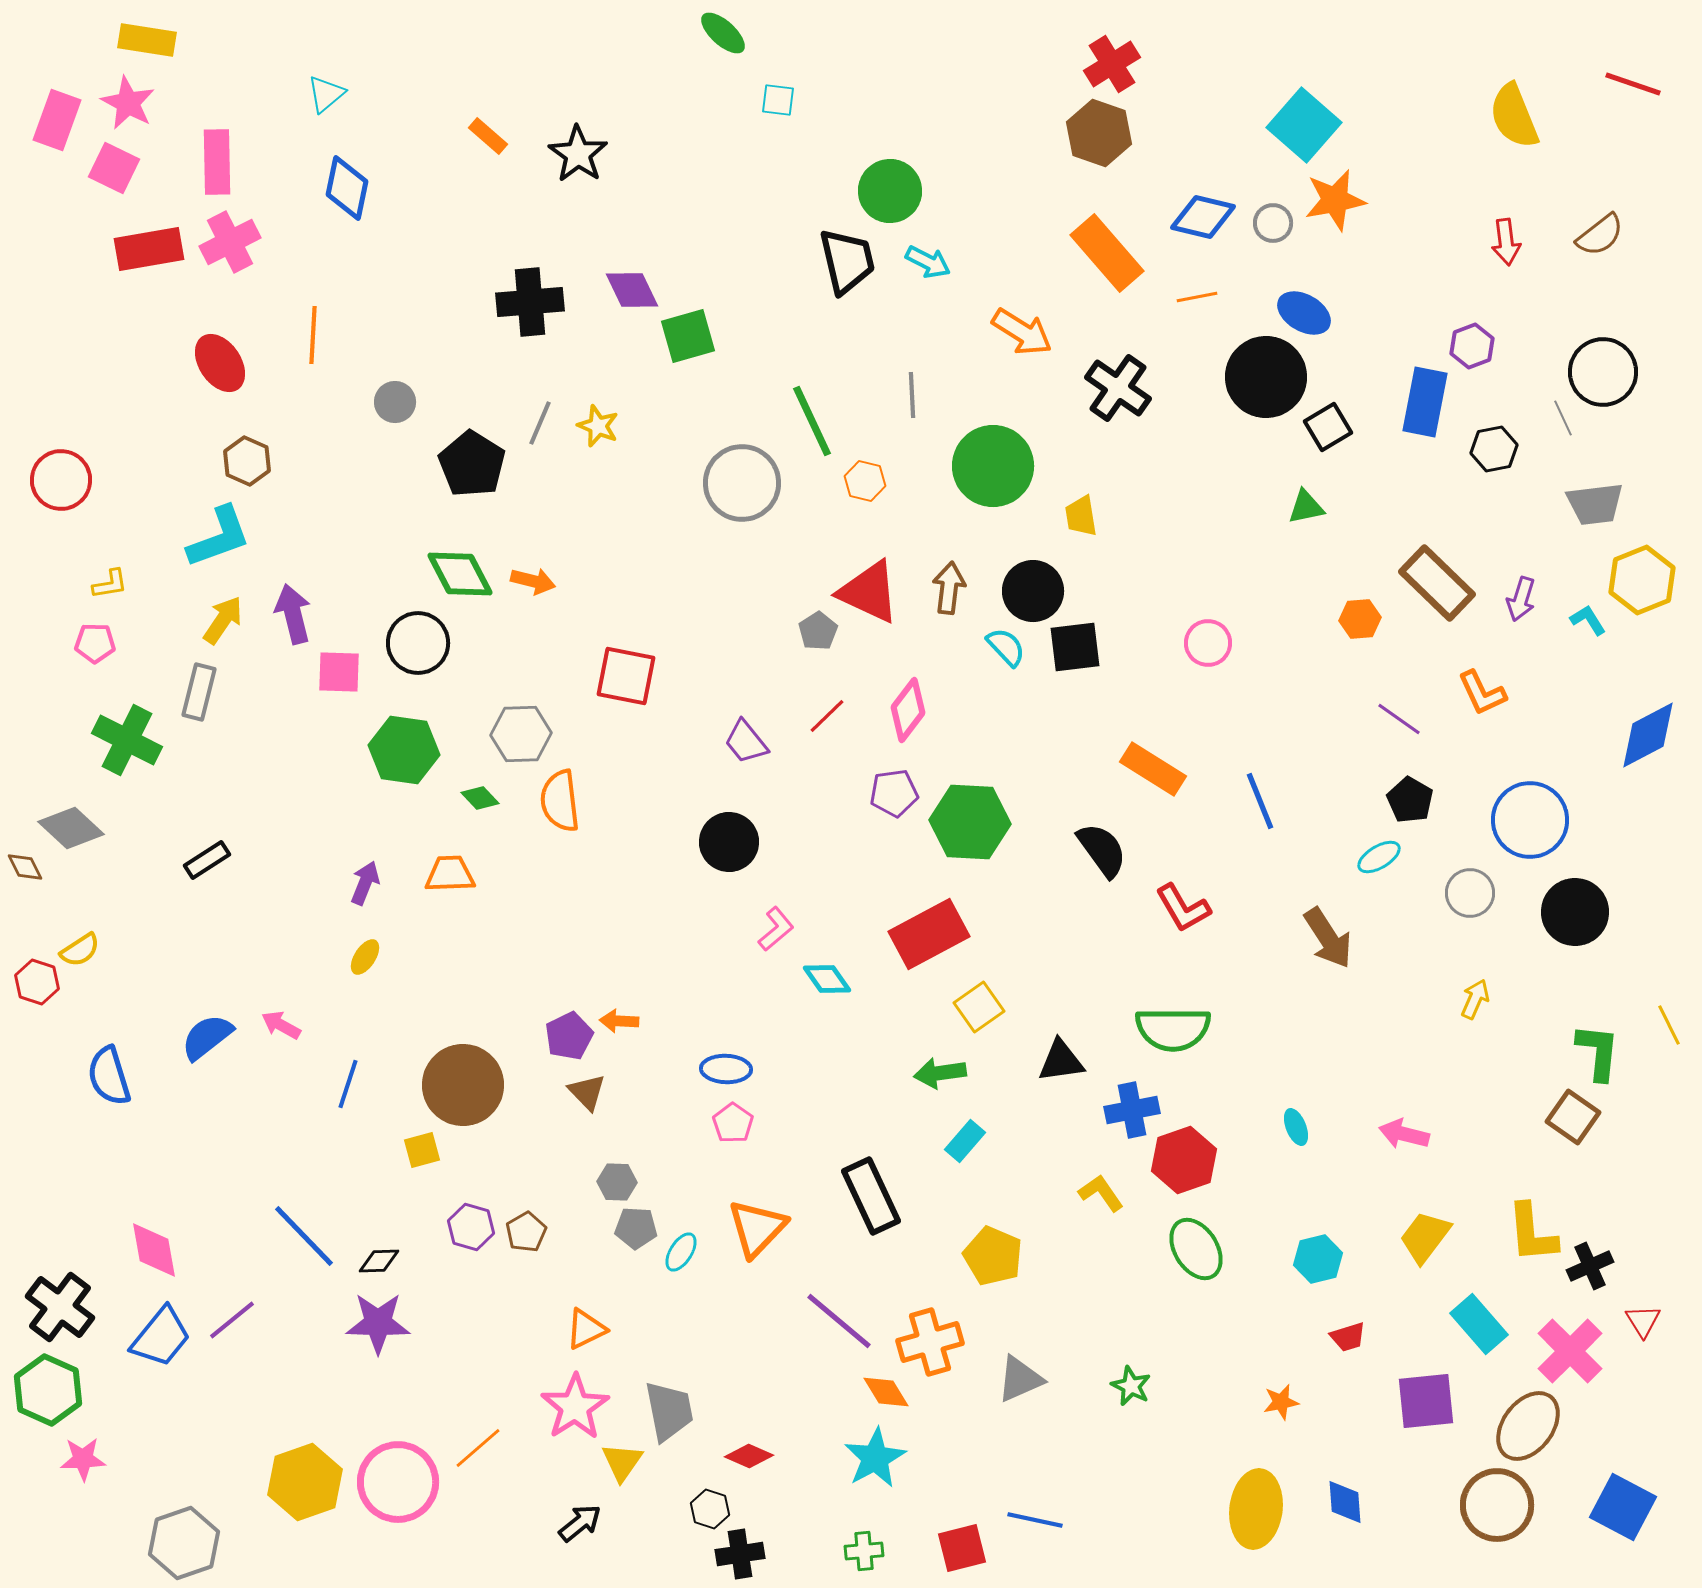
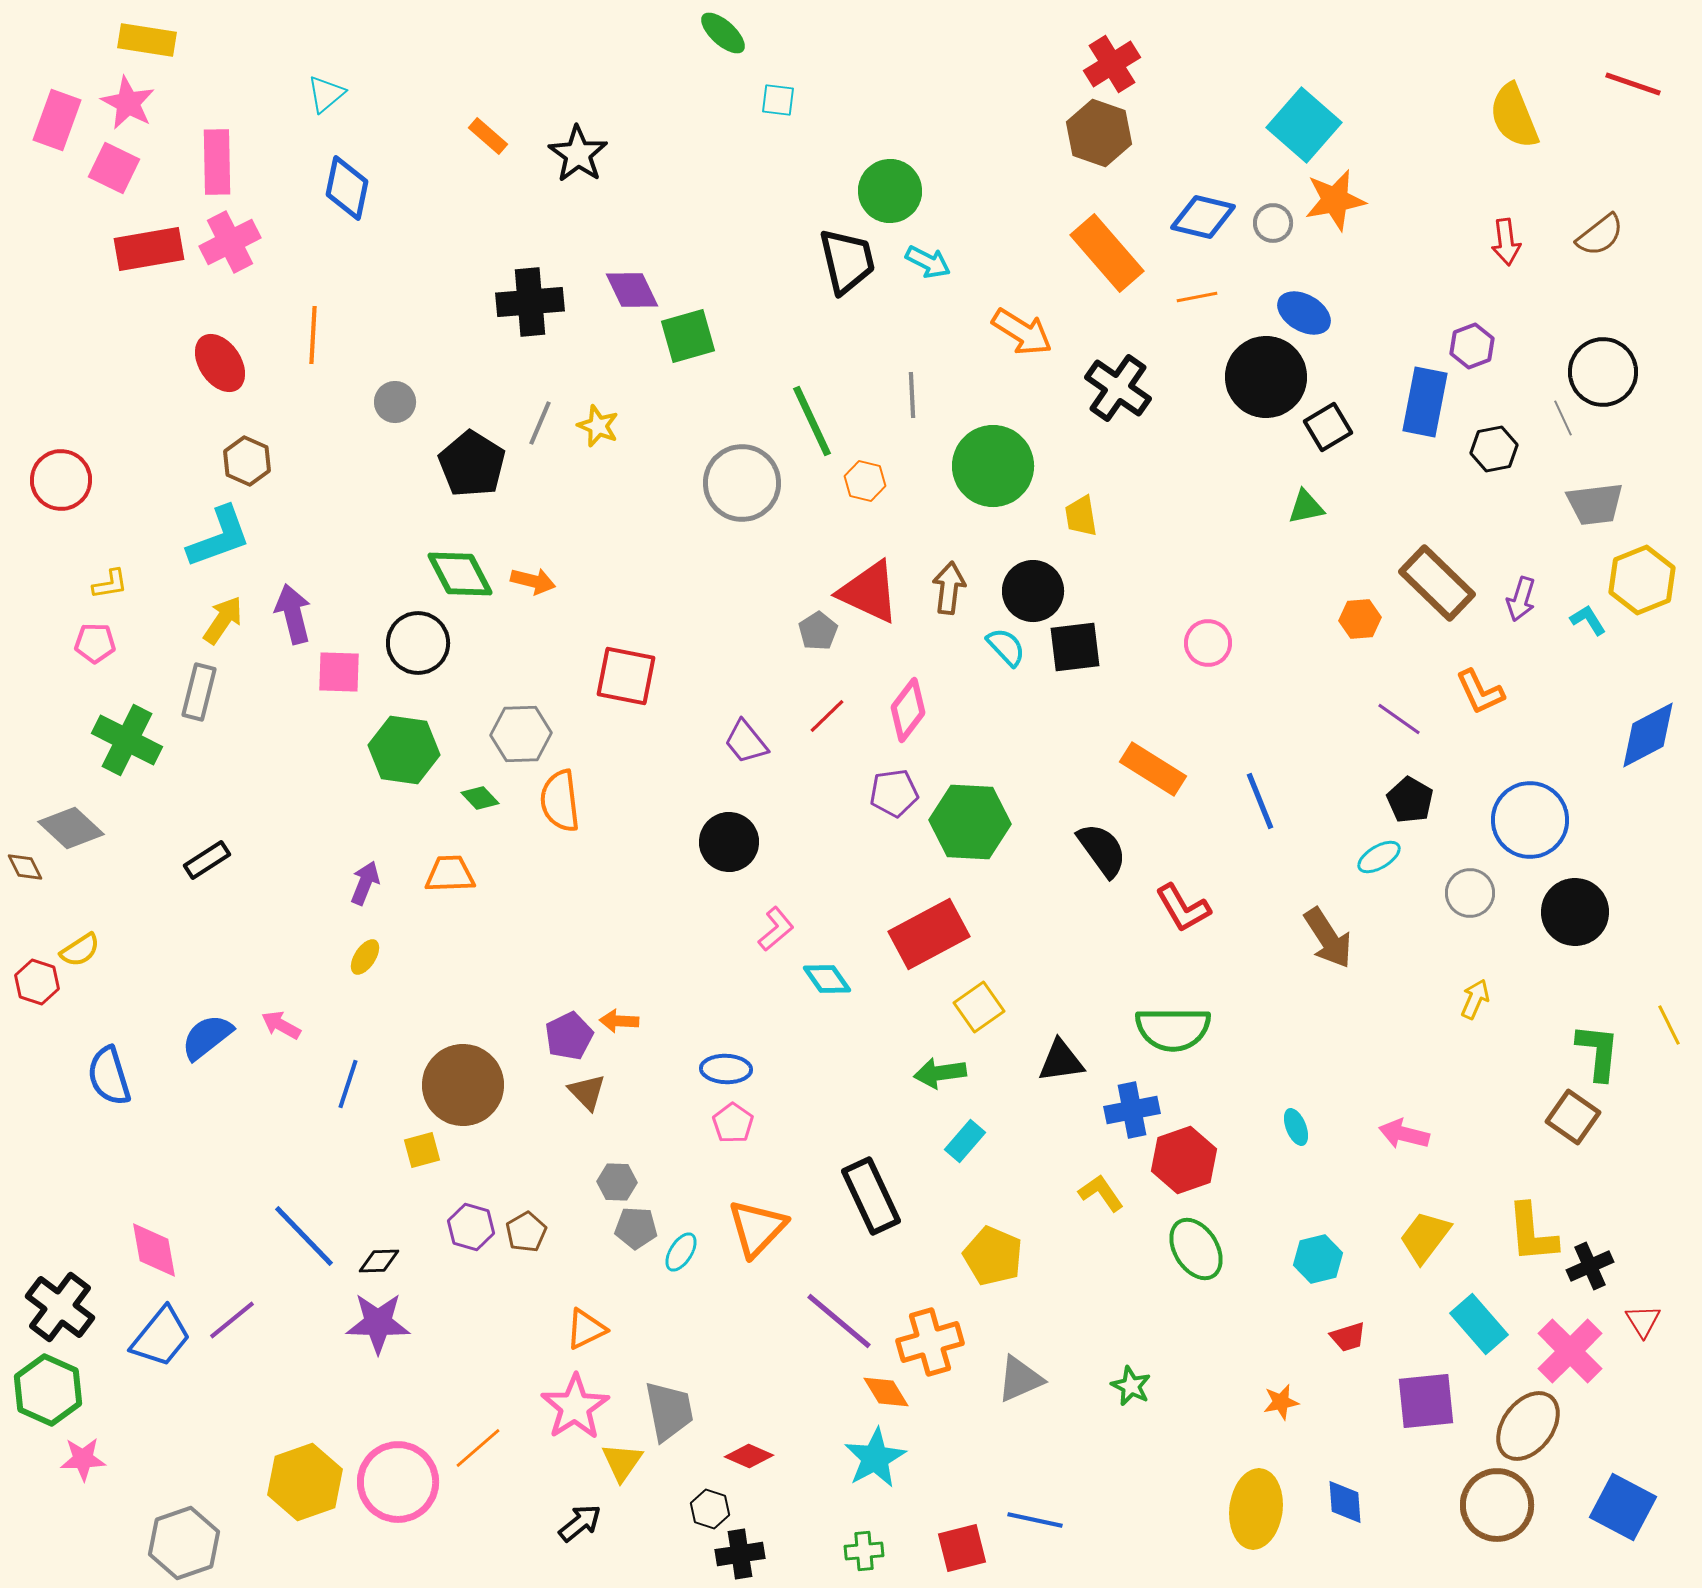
orange L-shape at (1482, 693): moved 2 px left, 1 px up
